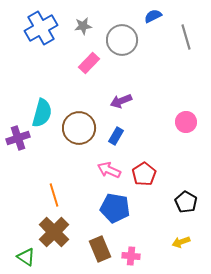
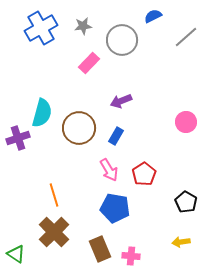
gray line: rotated 65 degrees clockwise
pink arrow: rotated 145 degrees counterclockwise
yellow arrow: rotated 12 degrees clockwise
green triangle: moved 10 px left, 3 px up
